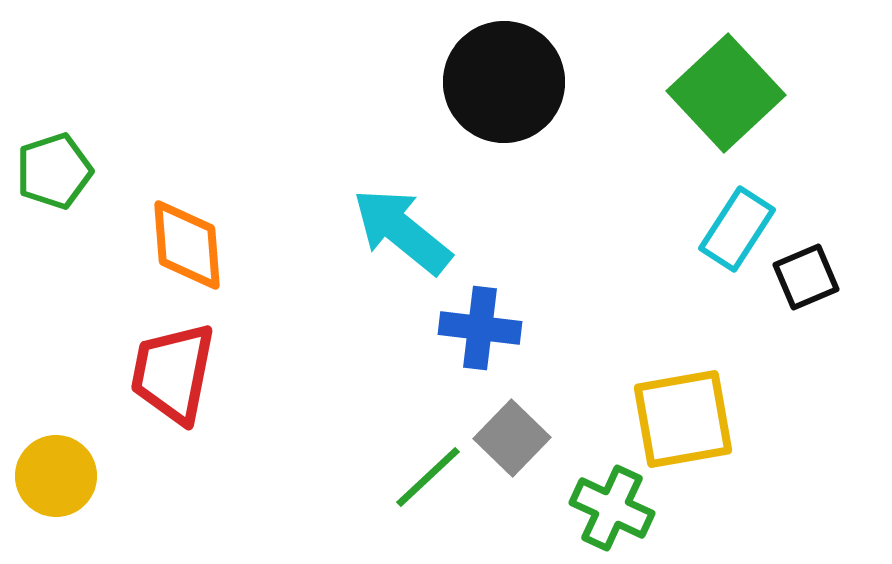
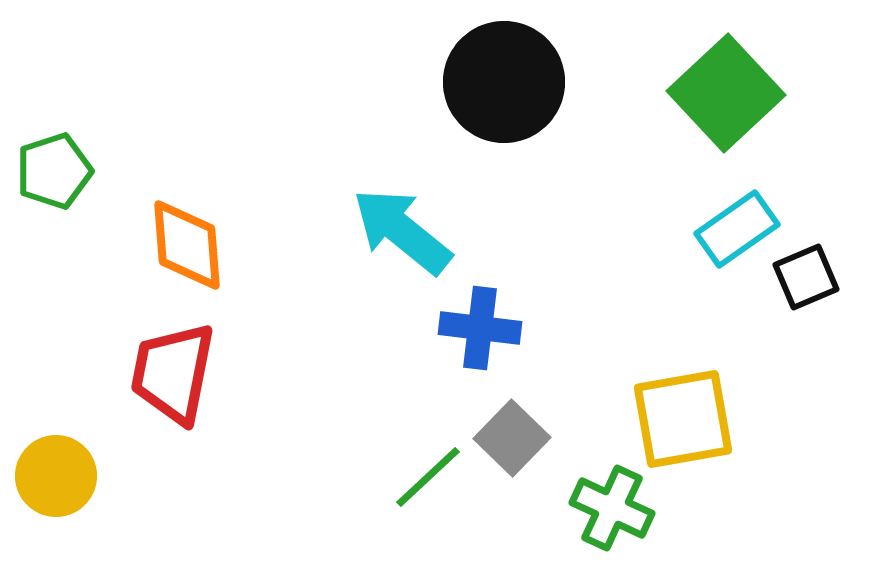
cyan rectangle: rotated 22 degrees clockwise
